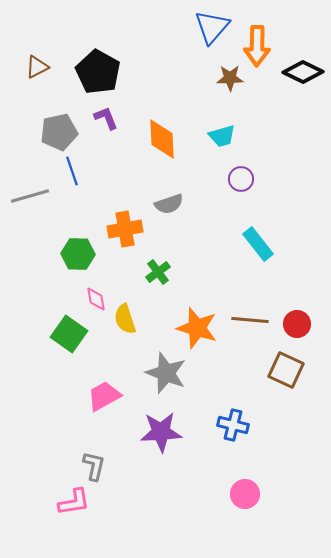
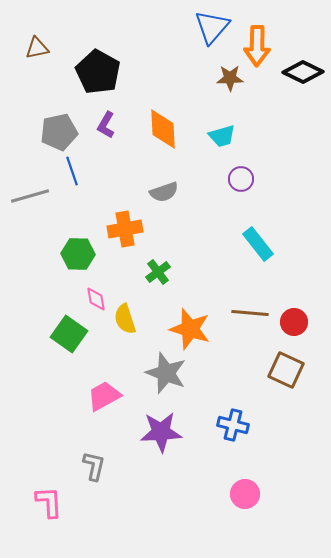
brown triangle: moved 19 px up; rotated 15 degrees clockwise
purple L-shape: moved 7 px down; rotated 128 degrees counterclockwise
orange diamond: moved 1 px right, 10 px up
gray semicircle: moved 5 px left, 12 px up
brown line: moved 7 px up
red circle: moved 3 px left, 2 px up
orange star: moved 7 px left, 1 px down
pink L-shape: moved 25 px left; rotated 84 degrees counterclockwise
